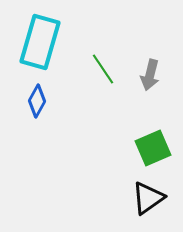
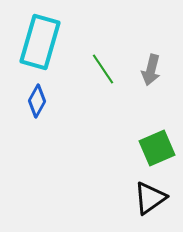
gray arrow: moved 1 px right, 5 px up
green square: moved 4 px right
black triangle: moved 2 px right
